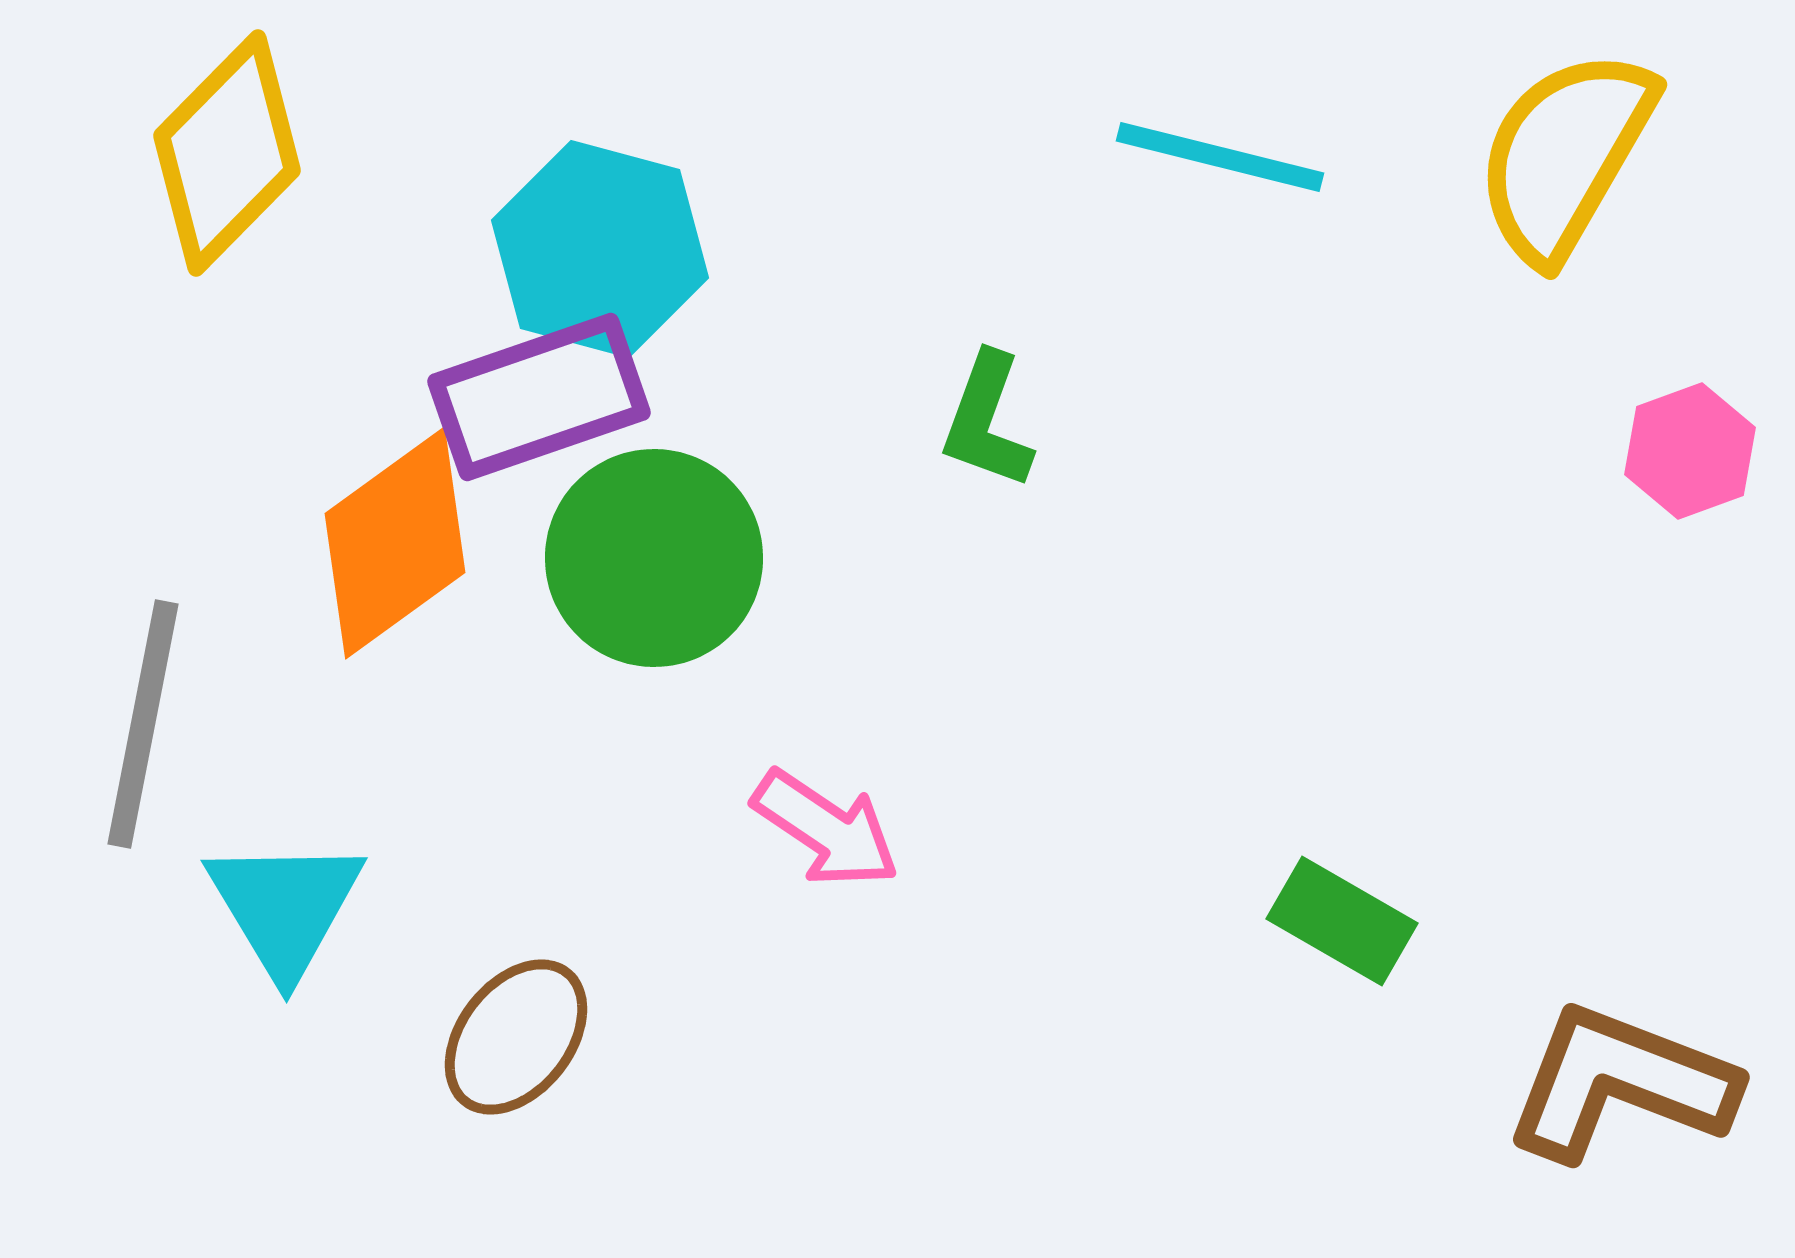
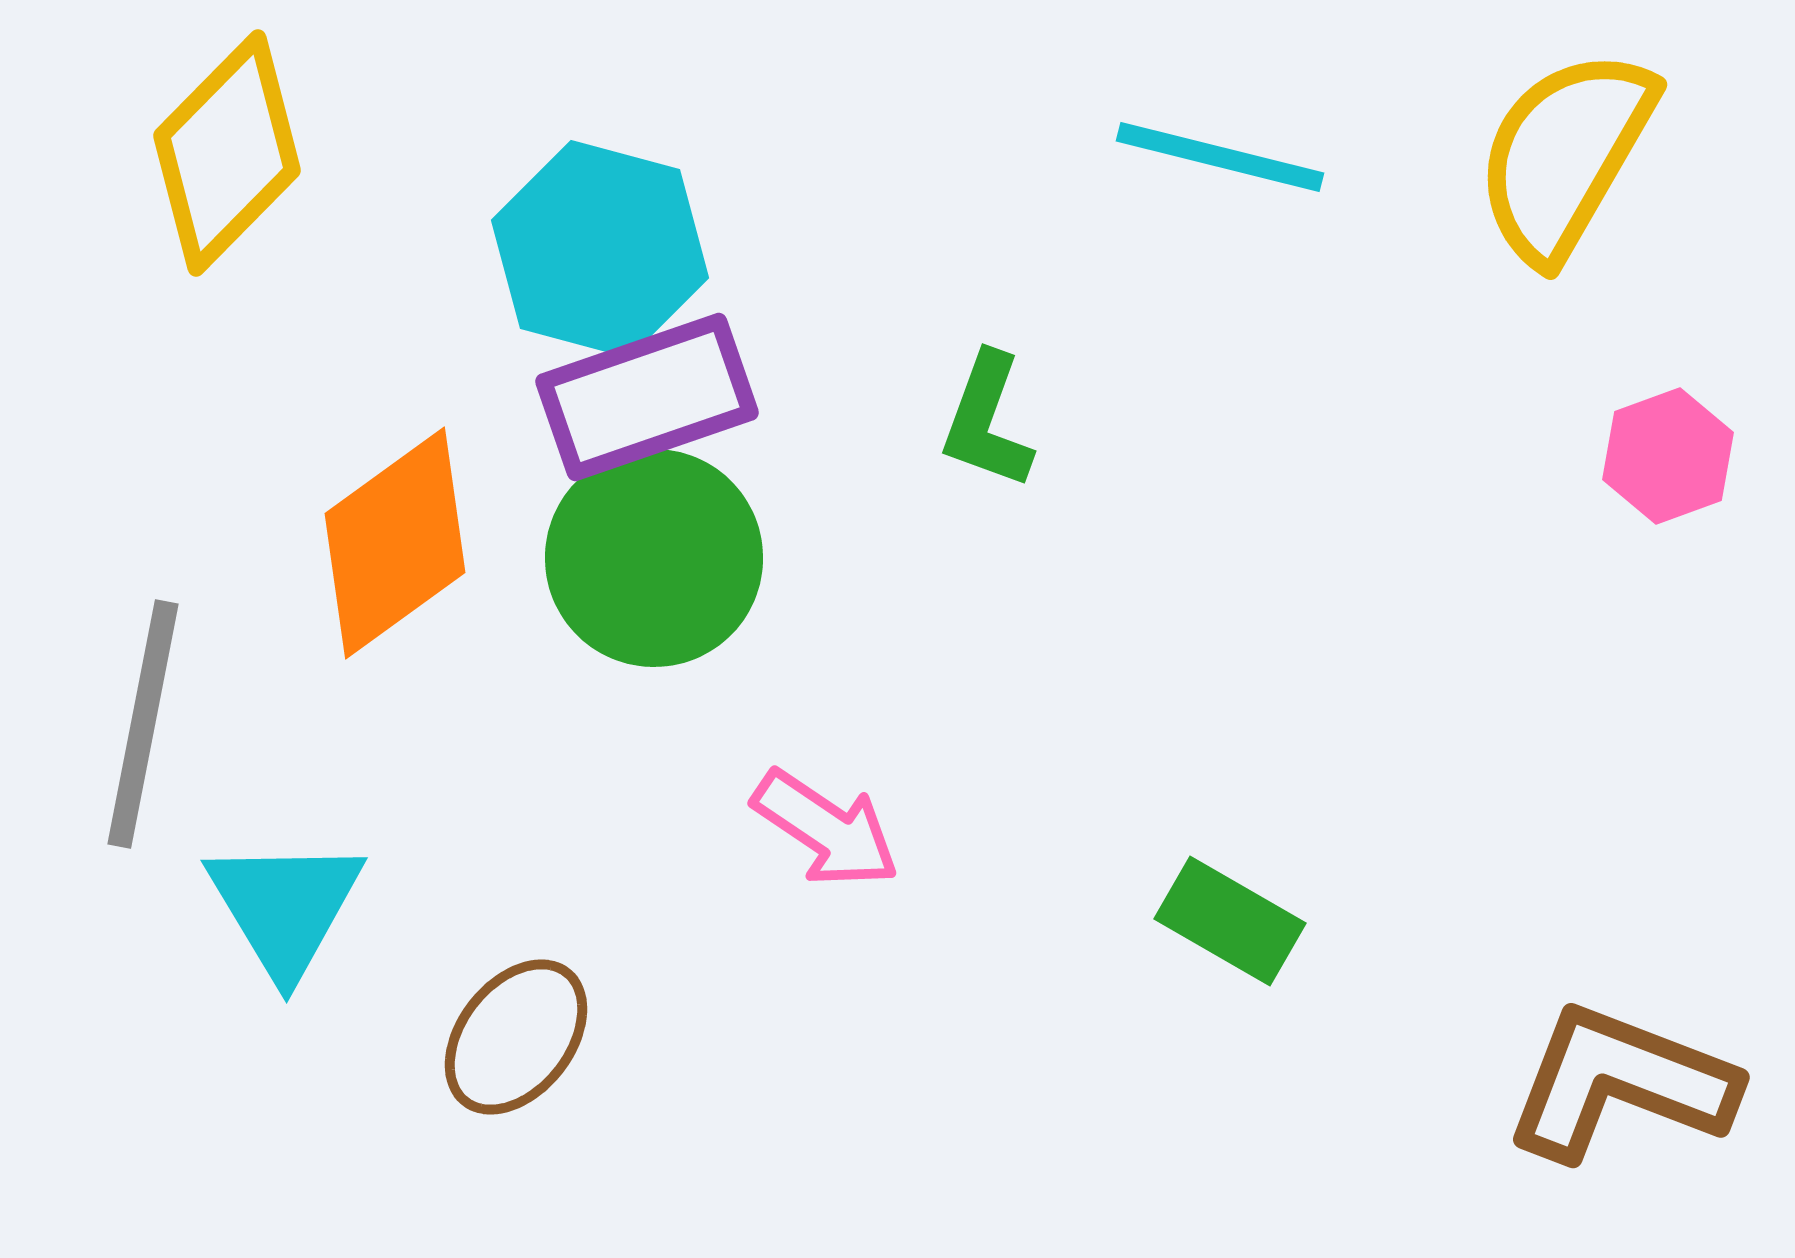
purple rectangle: moved 108 px right
pink hexagon: moved 22 px left, 5 px down
green rectangle: moved 112 px left
